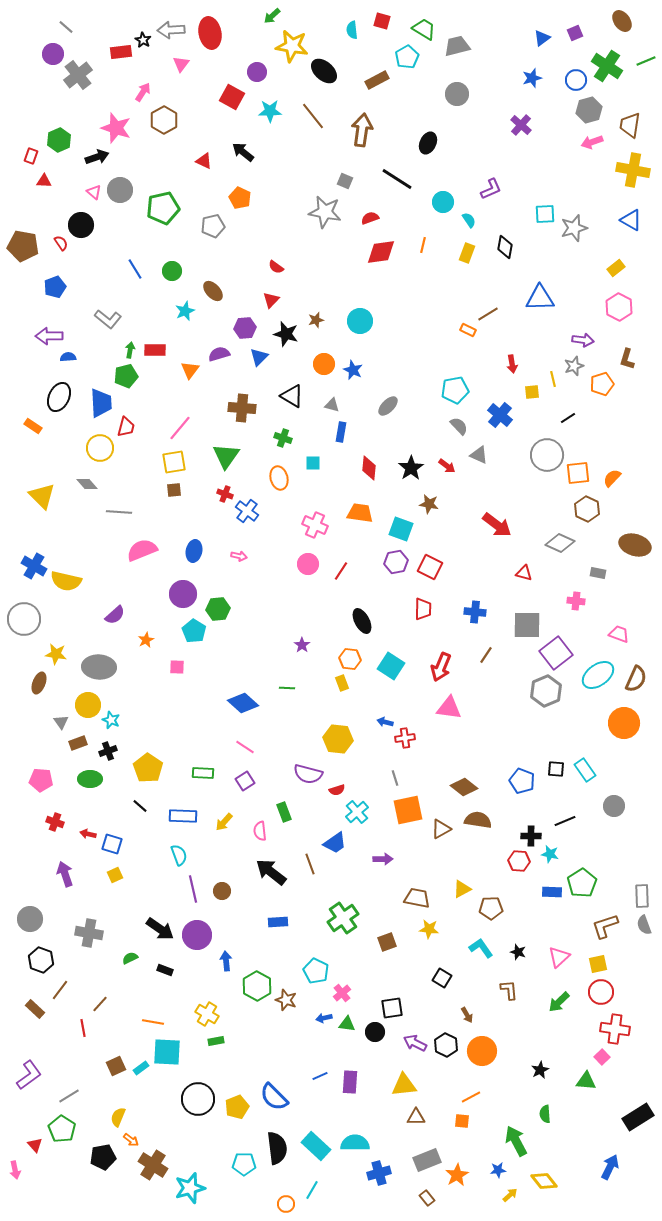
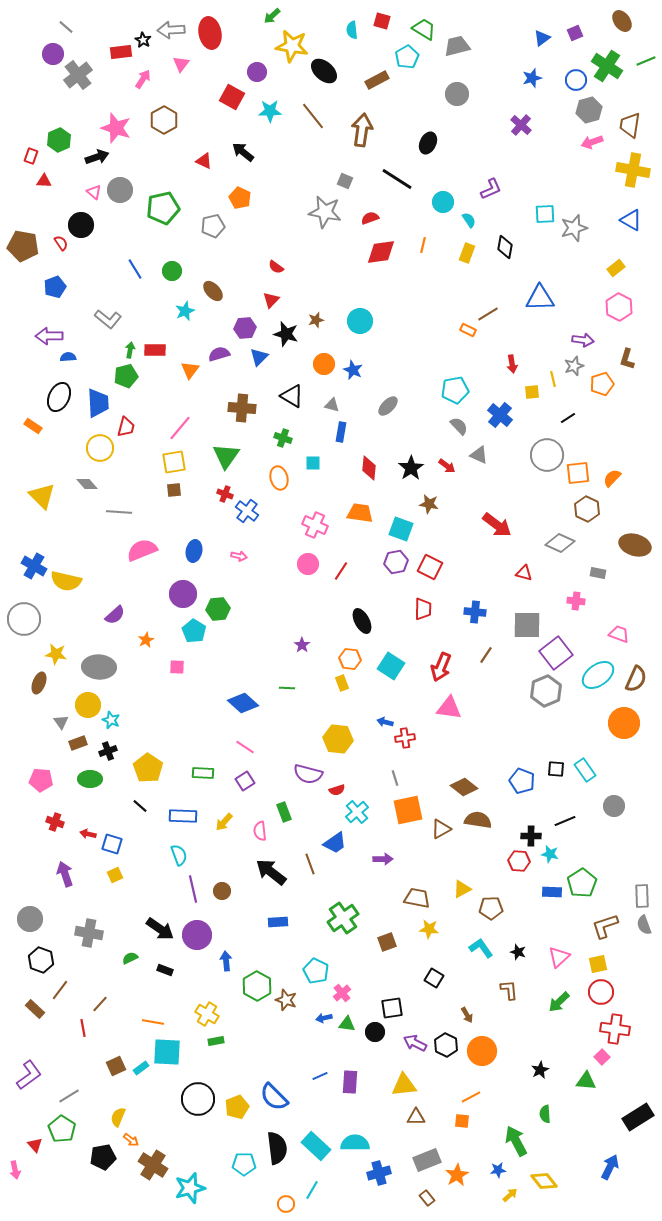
pink arrow at (143, 92): moved 13 px up
blue trapezoid at (101, 403): moved 3 px left
black square at (442, 978): moved 8 px left
